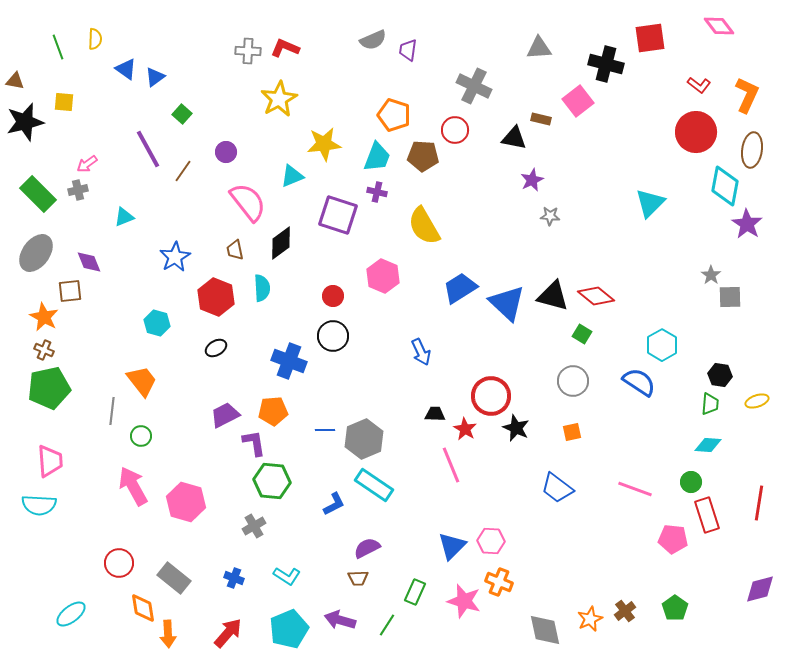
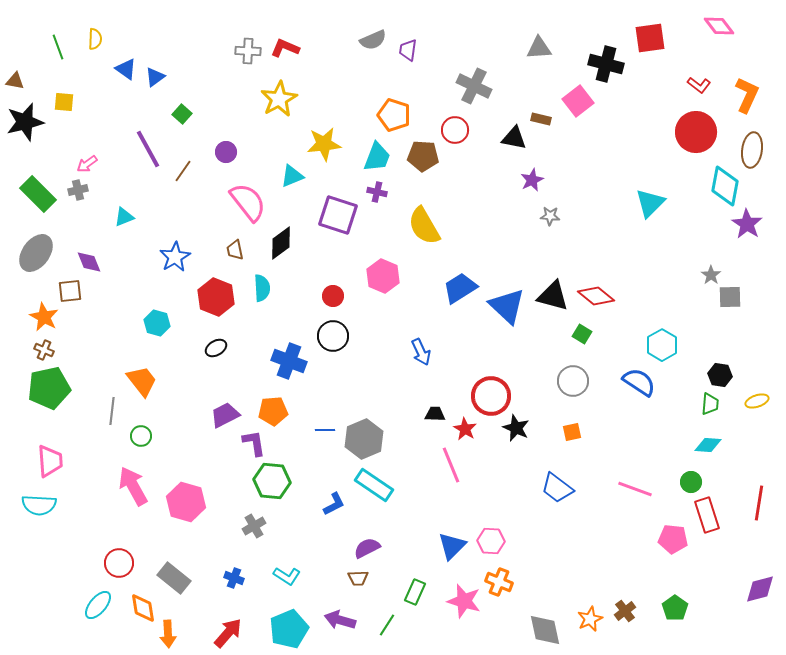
blue triangle at (507, 303): moved 3 px down
cyan ellipse at (71, 614): moved 27 px right, 9 px up; rotated 12 degrees counterclockwise
